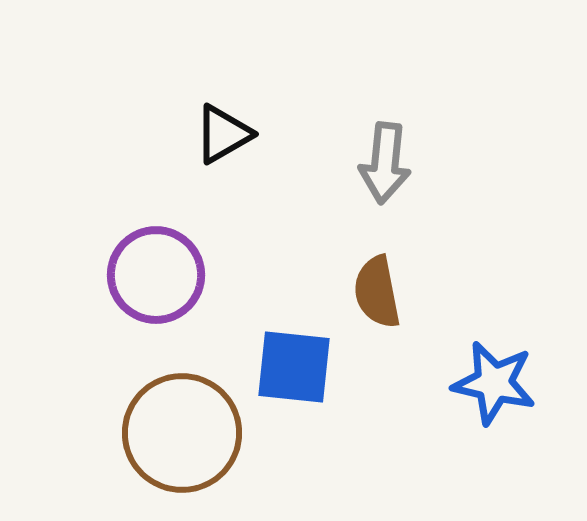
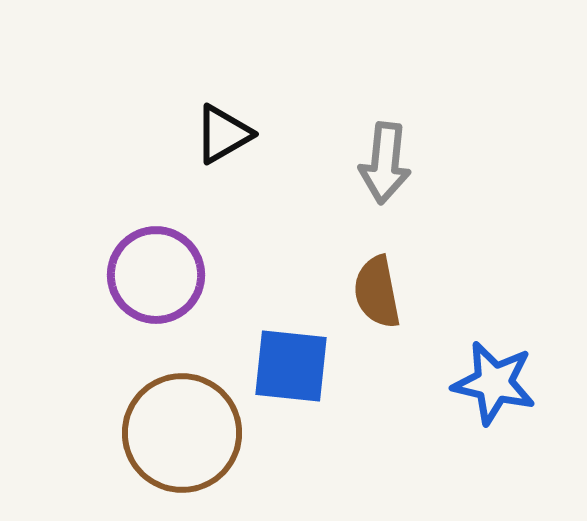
blue square: moved 3 px left, 1 px up
